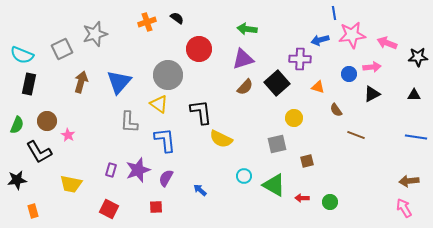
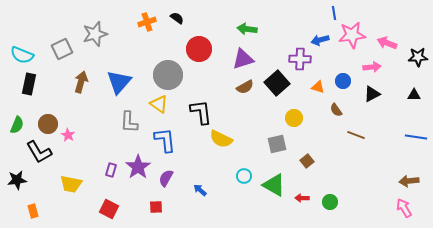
blue circle at (349, 74): moved 6 px left, 7 px down
brown semicircle at (245, 87): rotated 18 degrees clockwise
brown circle at (47, 121): moved 1 px right, 3 px down
brown square at (307, 161): rotated 24 degrees counterclockwise
purple star at (138, 170): moved 3 px up; rotated 15 degrees counterclockwise
